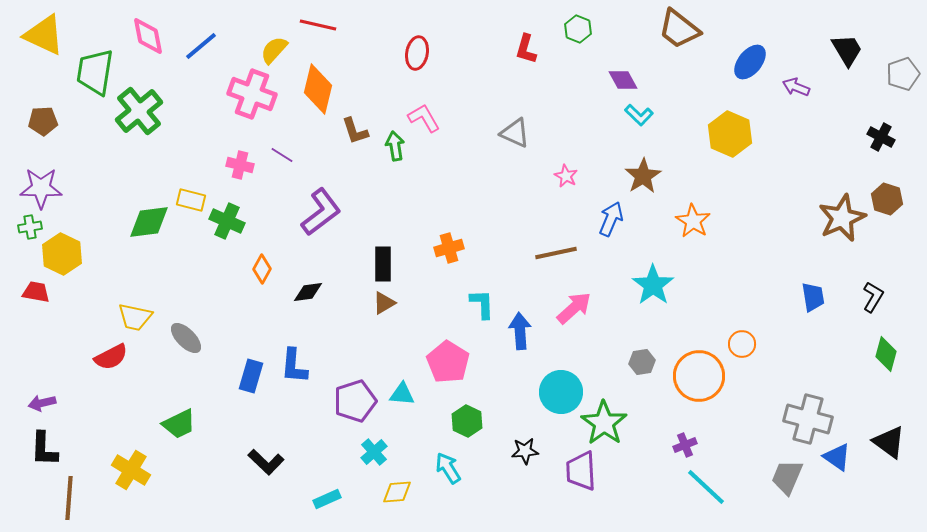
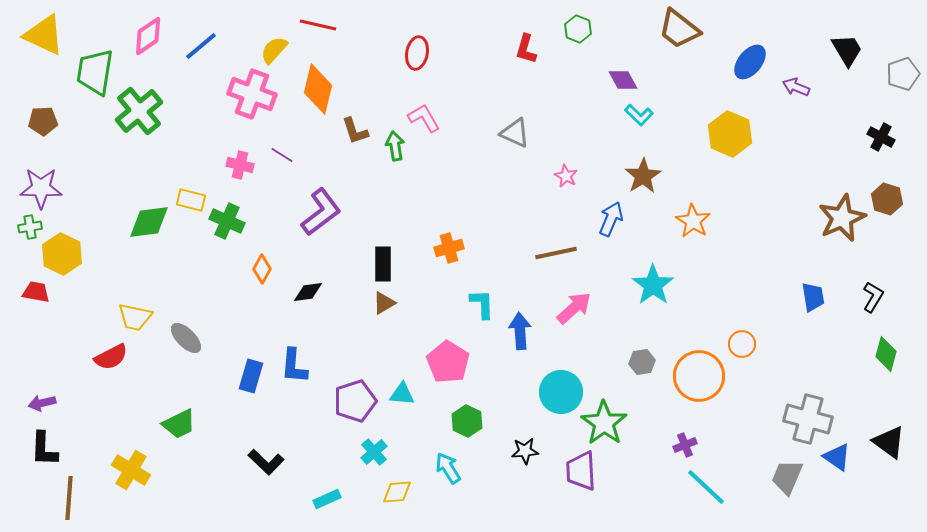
pink diamond at (148, 36): rotated 66 degrees clockwise
